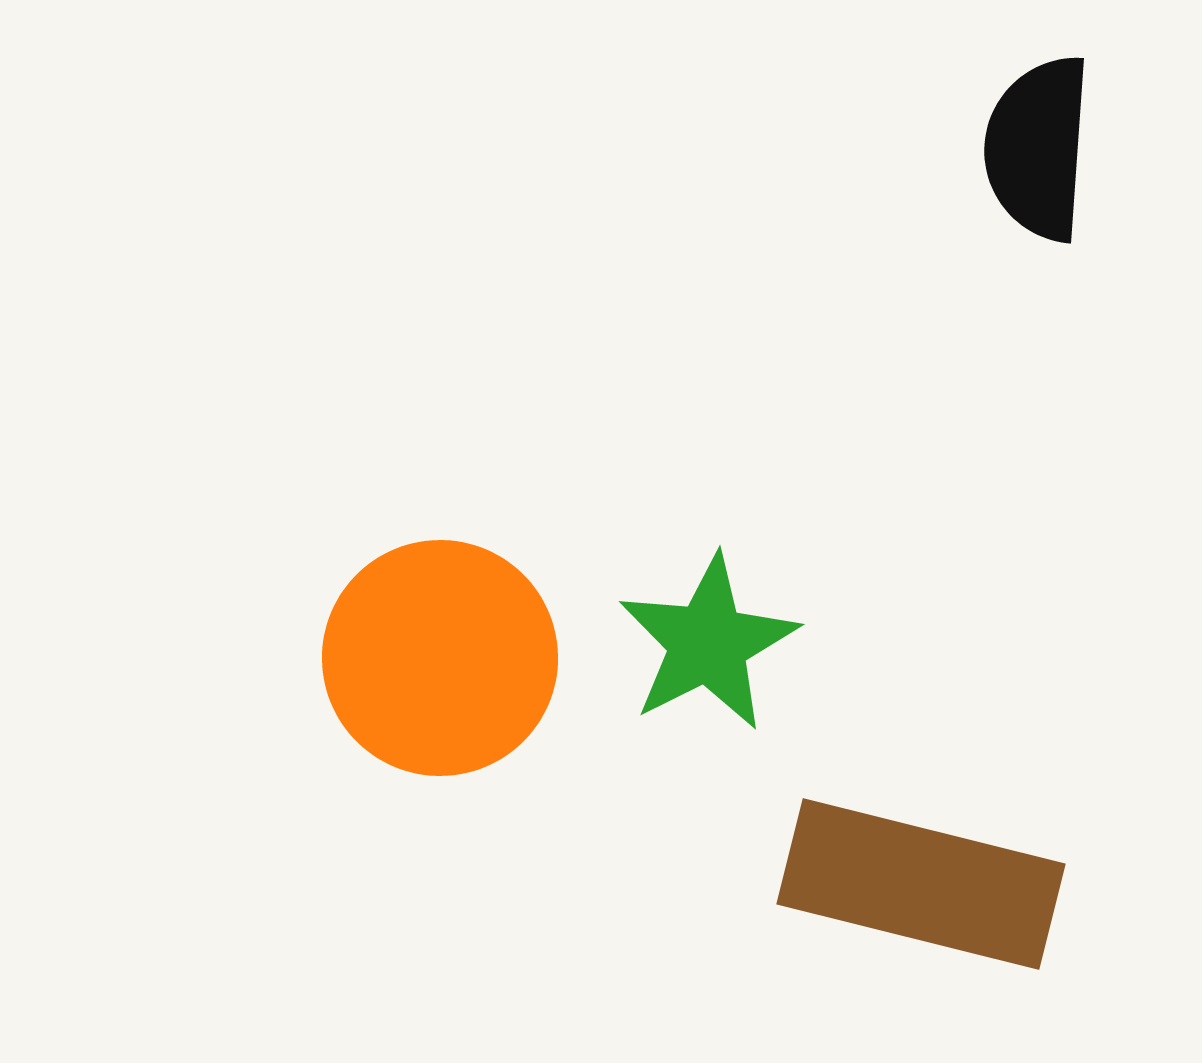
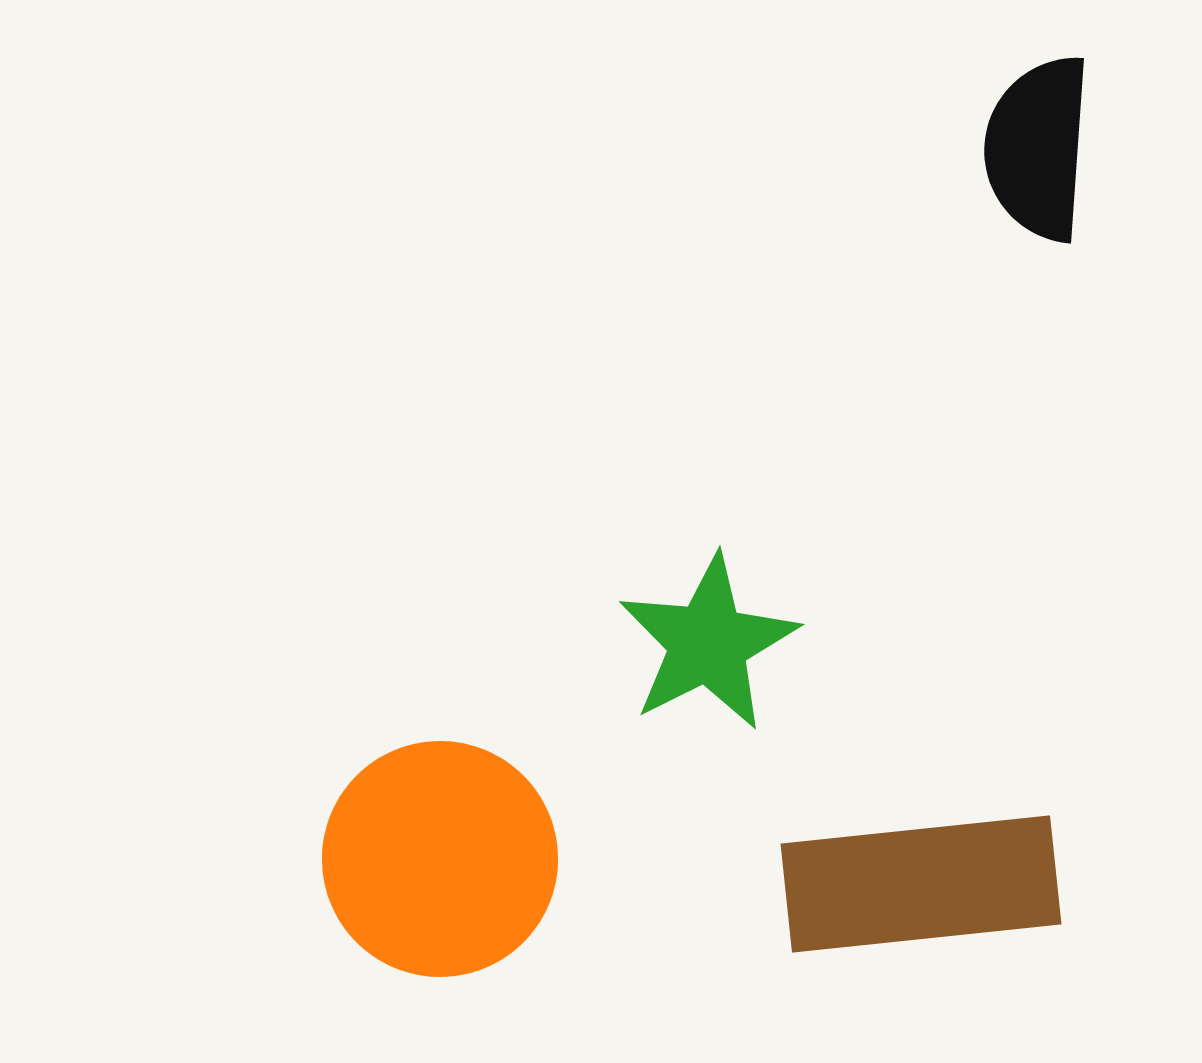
orange circle: moved 201 px down
brown rectangle: rotated 20 degrees counterclockwise
